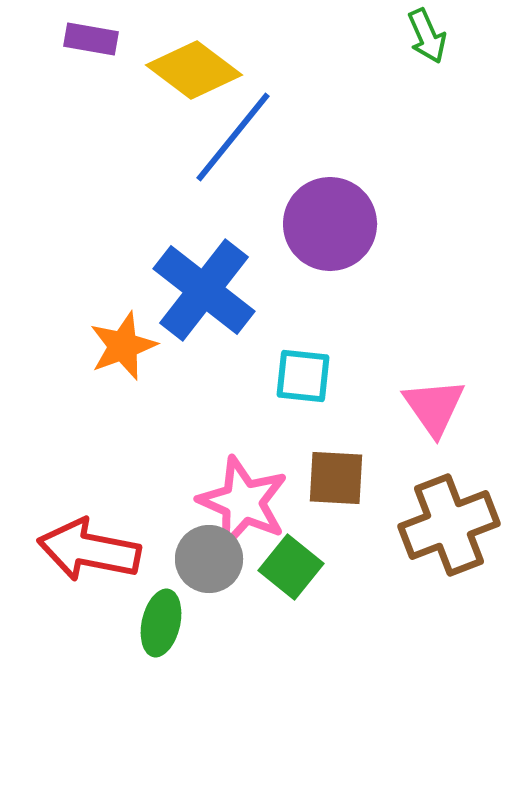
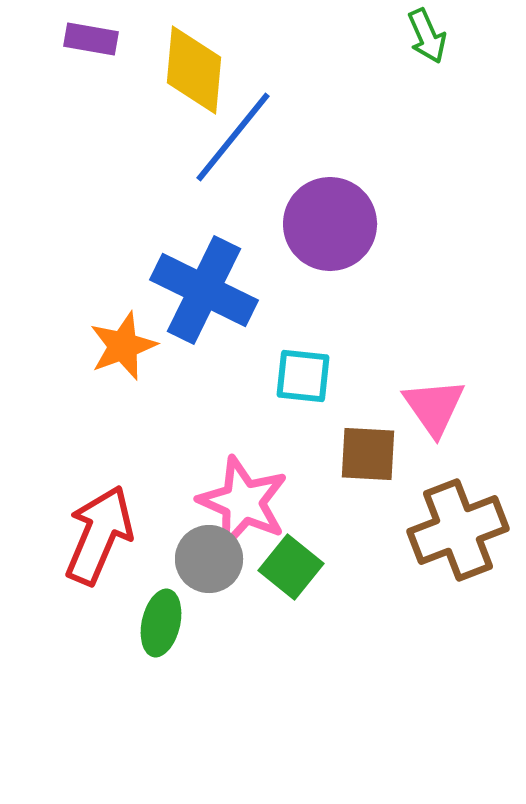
yellow diamond: rotated 58 degrees clockwise
blue cross: rotated 12 degrees counterclockwise
brown square: moved 32 px right, 24 px up
brown cross: moved 9 px right, 5 px down
red arrow: moved 10 px right, 15 px up; rotated 102 degrees clockwise
